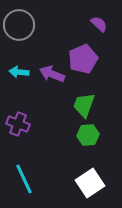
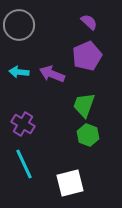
purple semicircle: moved 10 px left, 2 px up
purple pentagon: moved 4 px right, 3 px up
purple cross: moved 5 px right; rotated 10 degrees clockwise
green hexagon: rotated 25 degrees clockwise
cyan line: moved 15 px up
white square: moved 20 px left; rotated 20 degrees clockwise
